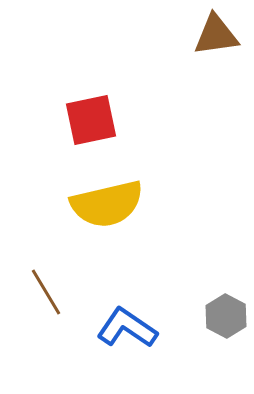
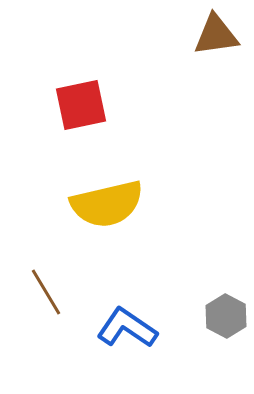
red square: moved 10 px left, 15 px up
